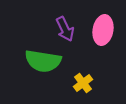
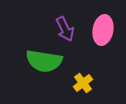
green semicircle: moved 1 px right
